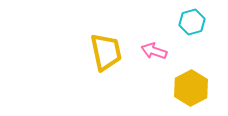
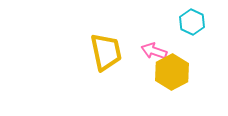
cyan hexagon: rotated 20 degrees counterclockwise
yellow hexagon: moved 19 px left, 16 px up
